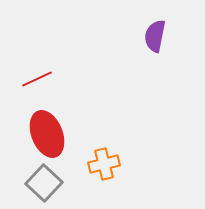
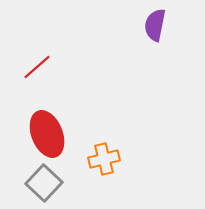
purple semicircle: moved 11 px up
red line: moved 12 px up; rotated 16 degrees counterclockwise
orange cross: moved 5 px up
